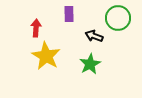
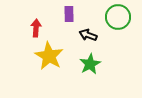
green circle: moved 1 px up
black arrow: moved 6 px left, 1 px up
yellow star: moved 3 px right
